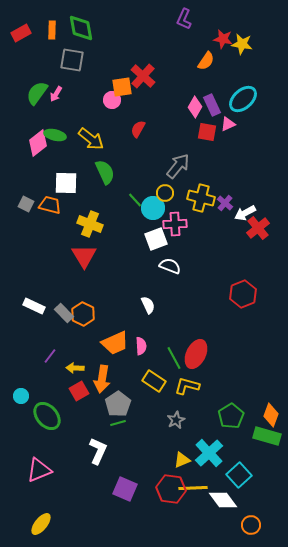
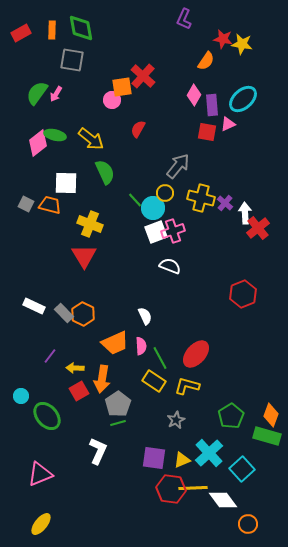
purple rectangle at (212, 105): rotated 20 degrees clockwise
pink diamond at (195, 107): moved 1 px left, 12 px up
white arrow at (245, 213): rotated 115 degrees clockwise
pink cross at (175, 224): moved 2 px left, 7 px down; rotated 15 degrees counterclockwise
white square at (156, 239): moved 7 px up
white semicircle at (148, 305): moved 3 px left, 11 px down
red ellipse at (196, 354): rotated 16 degrees clockwise
green line at (174, 358): moved 14 px left
pink triangle at (39, 470): moved 1 px right, 4 px down
cyan square at (239, 475): moved 3 px right, 6 px up
purple square at (125, 489): moved 29 px right, 31 px up; rotated 15 degrees counterclockwise
orange circle at (251, 525): moved 3 px left, 1 px up
